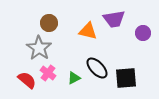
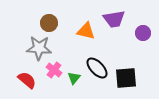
orange triangle: moved 2 px left
gray star: rotated 30 degrees counterclockwise
pink cross: moved 6 px right, 3 px up
green triangle: rotated 24 degrees counterclockwise
